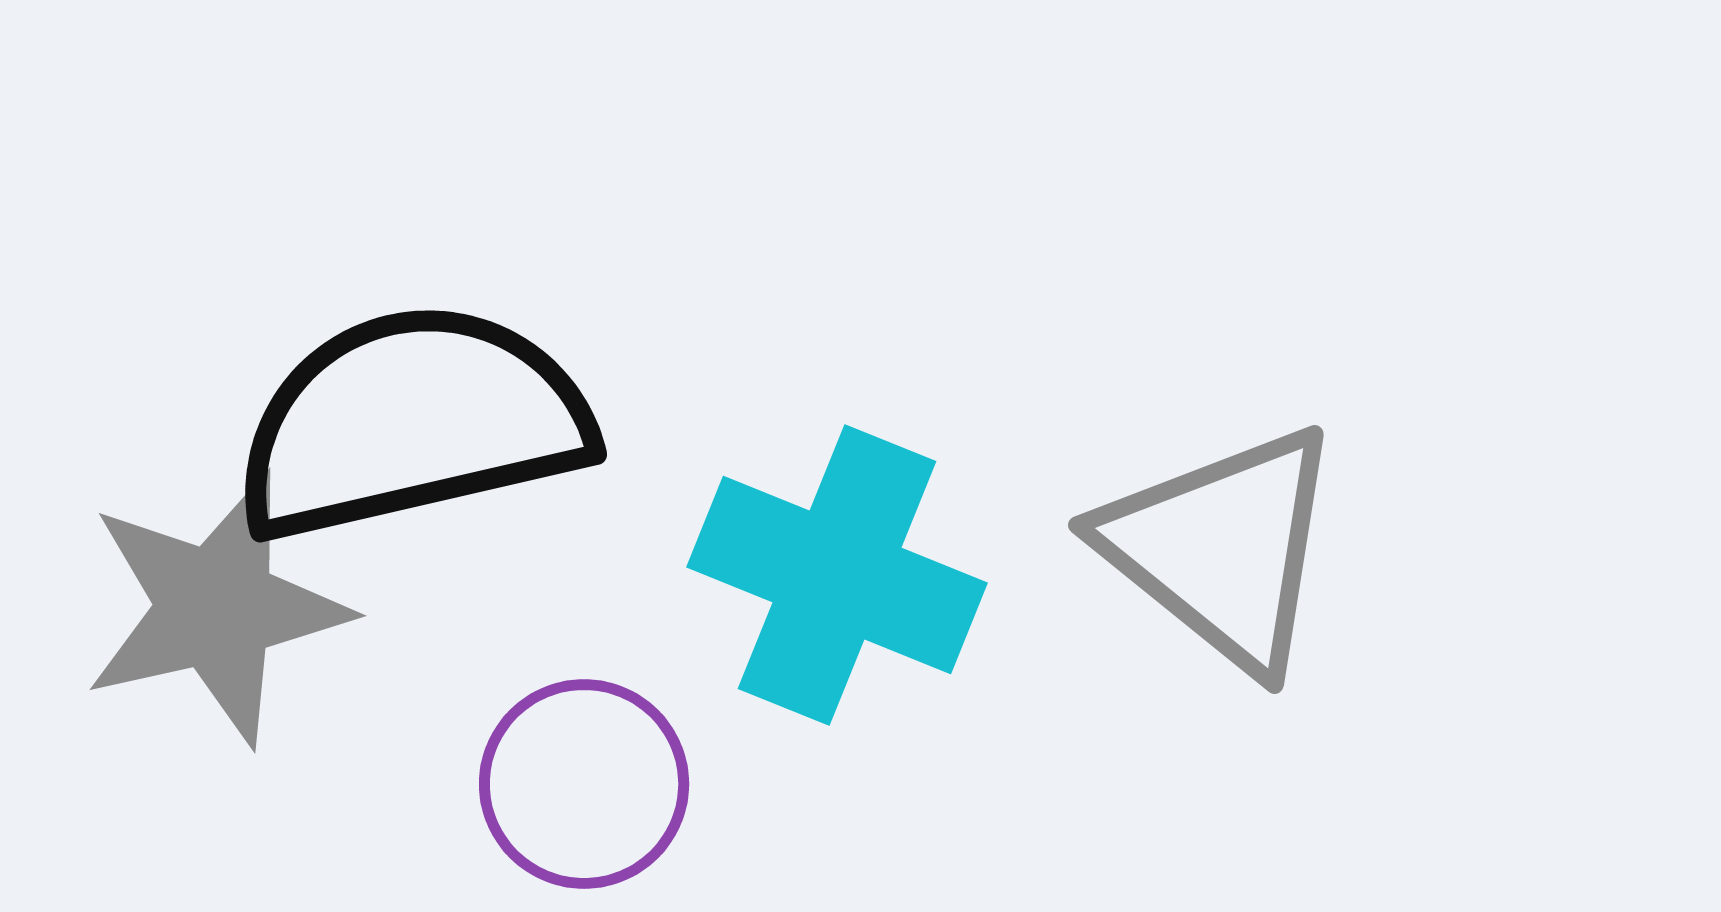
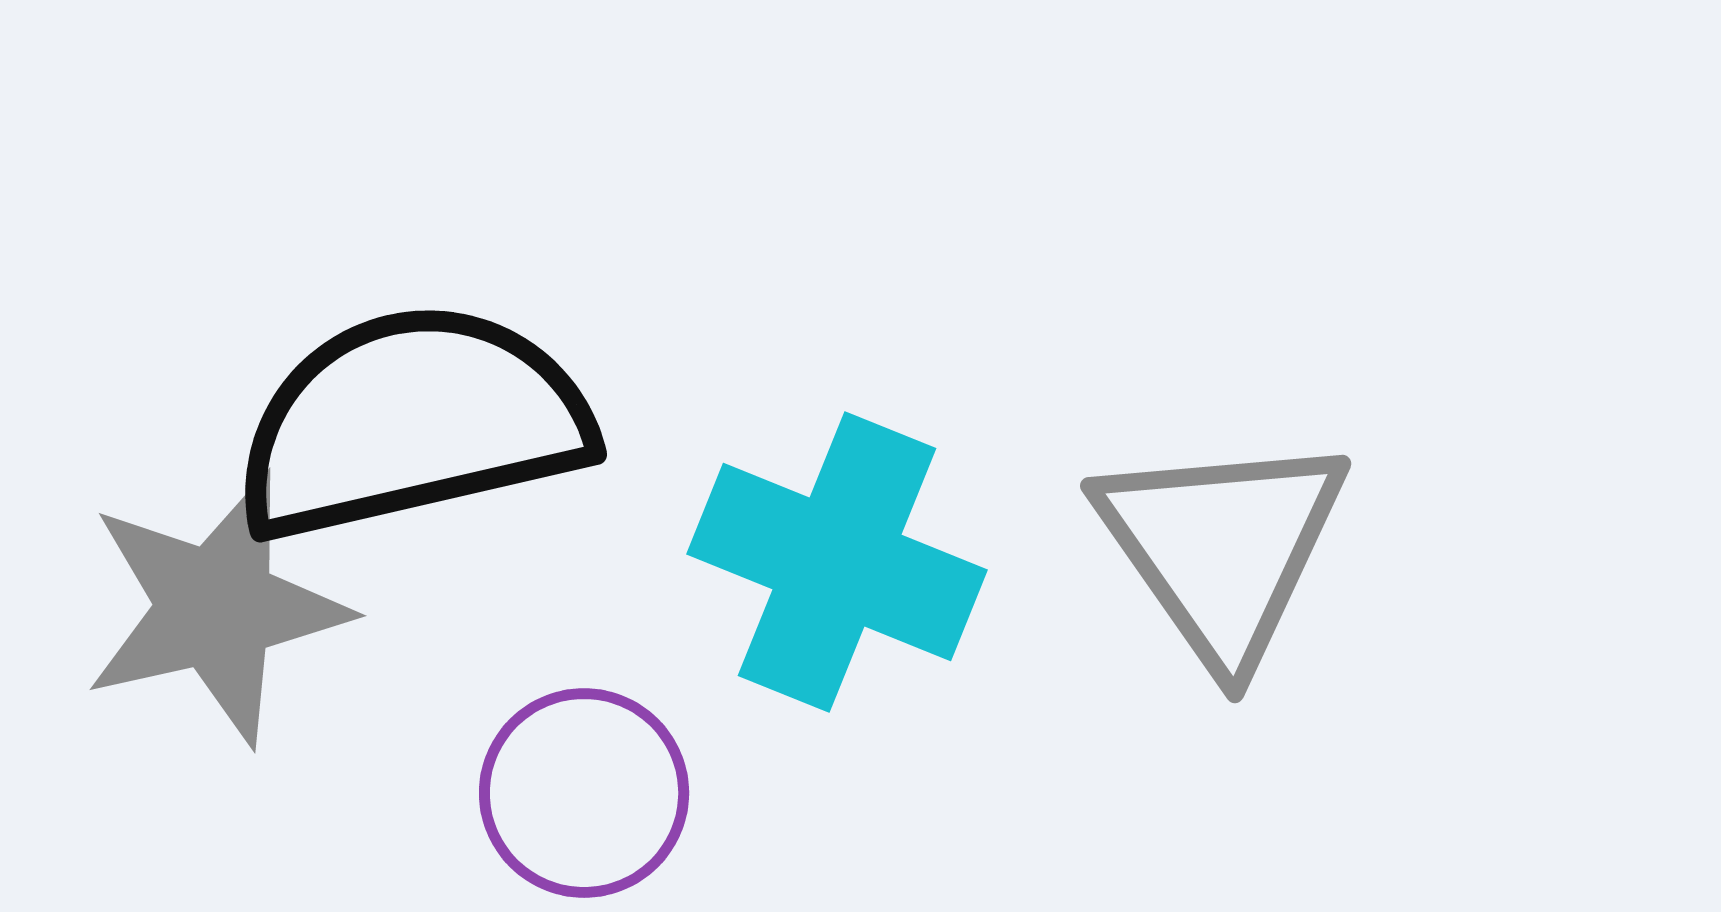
gray triangle: rotated 16 degrees clockwise
cyan cross: moved 13 px up
purple circle: moved 9 px down
